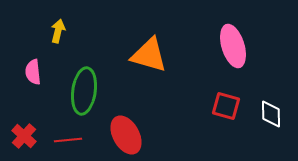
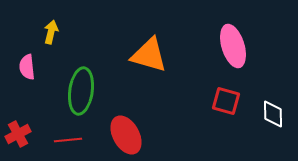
yellow arrow: moved 7 px left, 1 px down
pink semicircle: moved 6 px left, 5 px up
green ellipse: moved 3 px left
red square: moved 5 px up
white diamond: moved 2 px right
red cross: moved 6 px left, 2 px up; rotated 20 degrees clockwise
